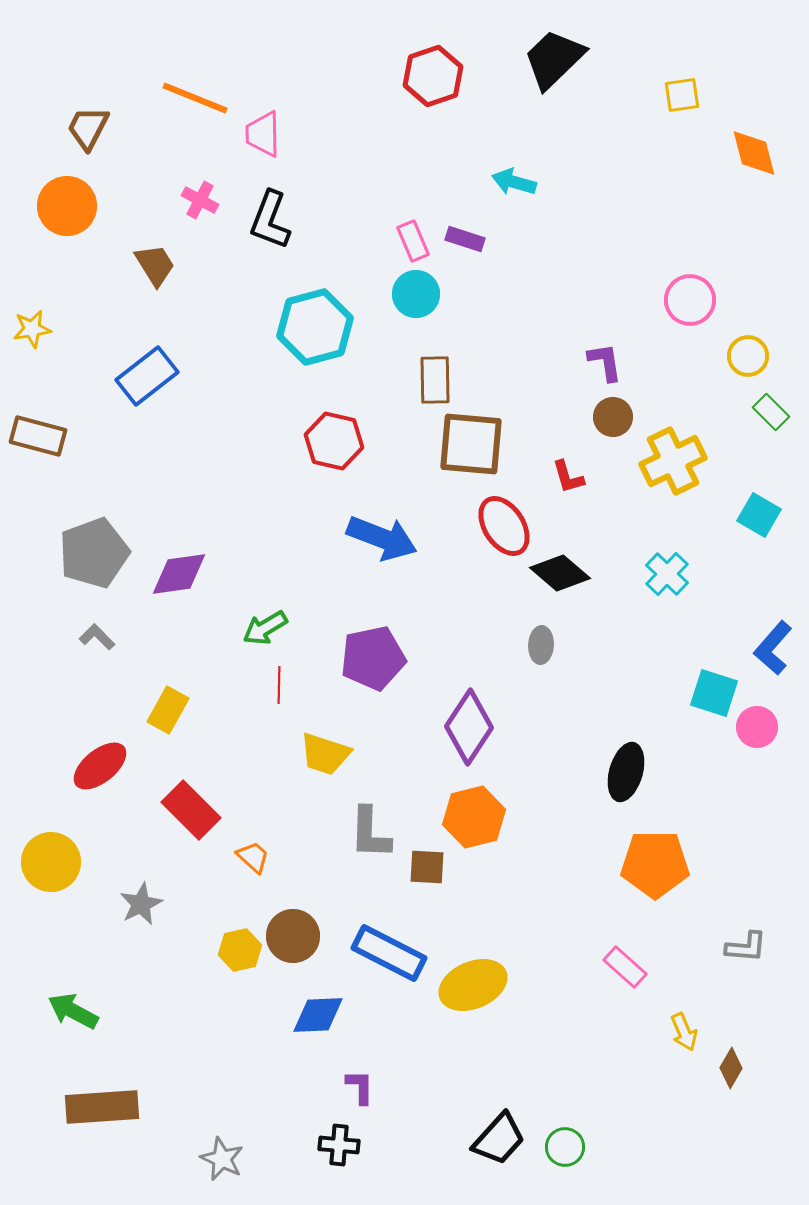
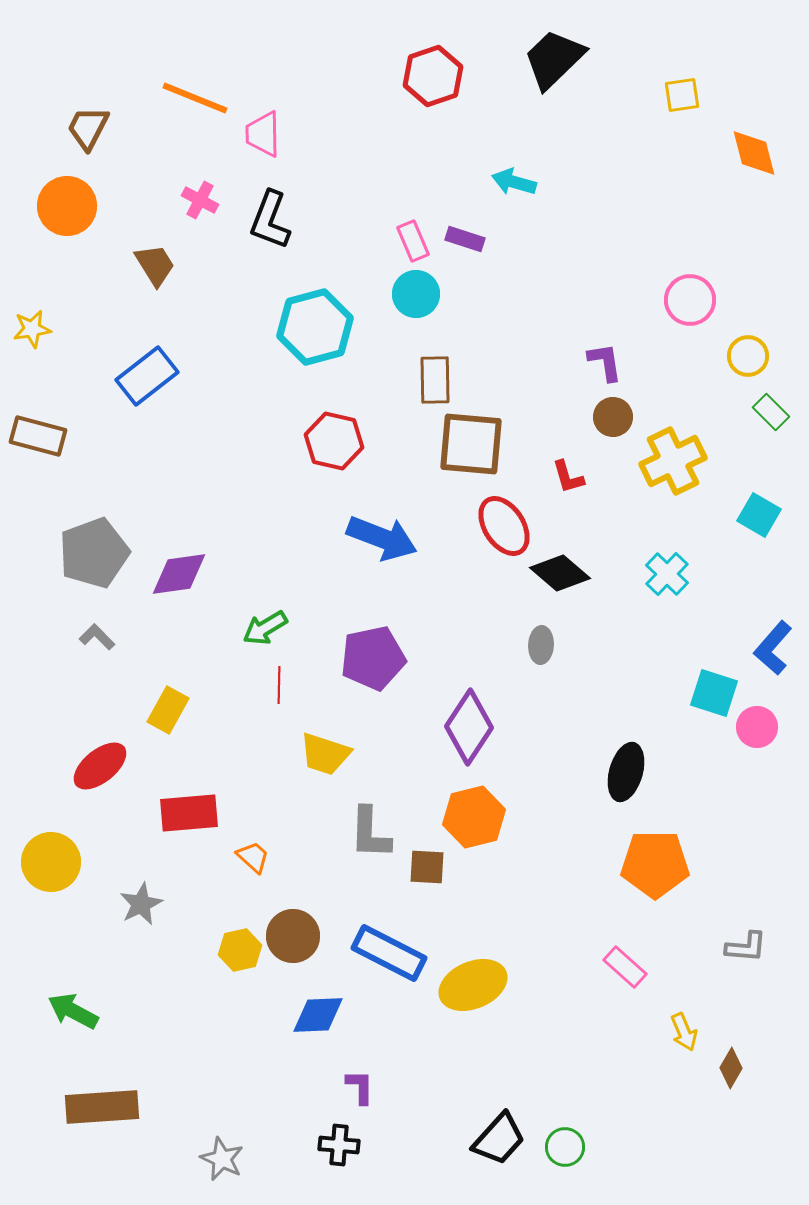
red rectangle at (191, 810): moved 2 px left, 3 px down; rotated 50 degrees counterclockwise
